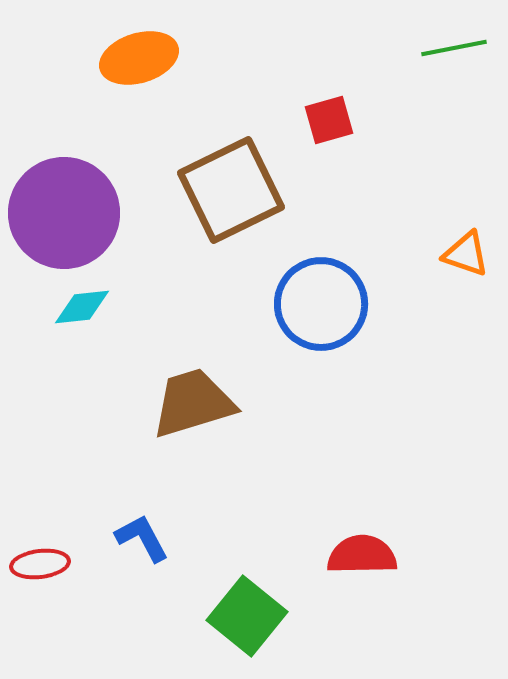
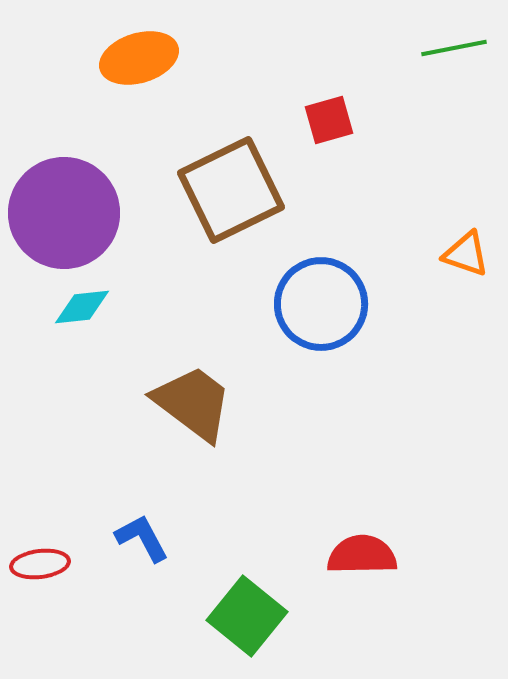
brown trapezoid: rotated 54 degrees clockwise
